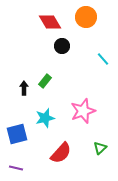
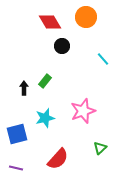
red semicircle: moved 3 px left, 6 px down
